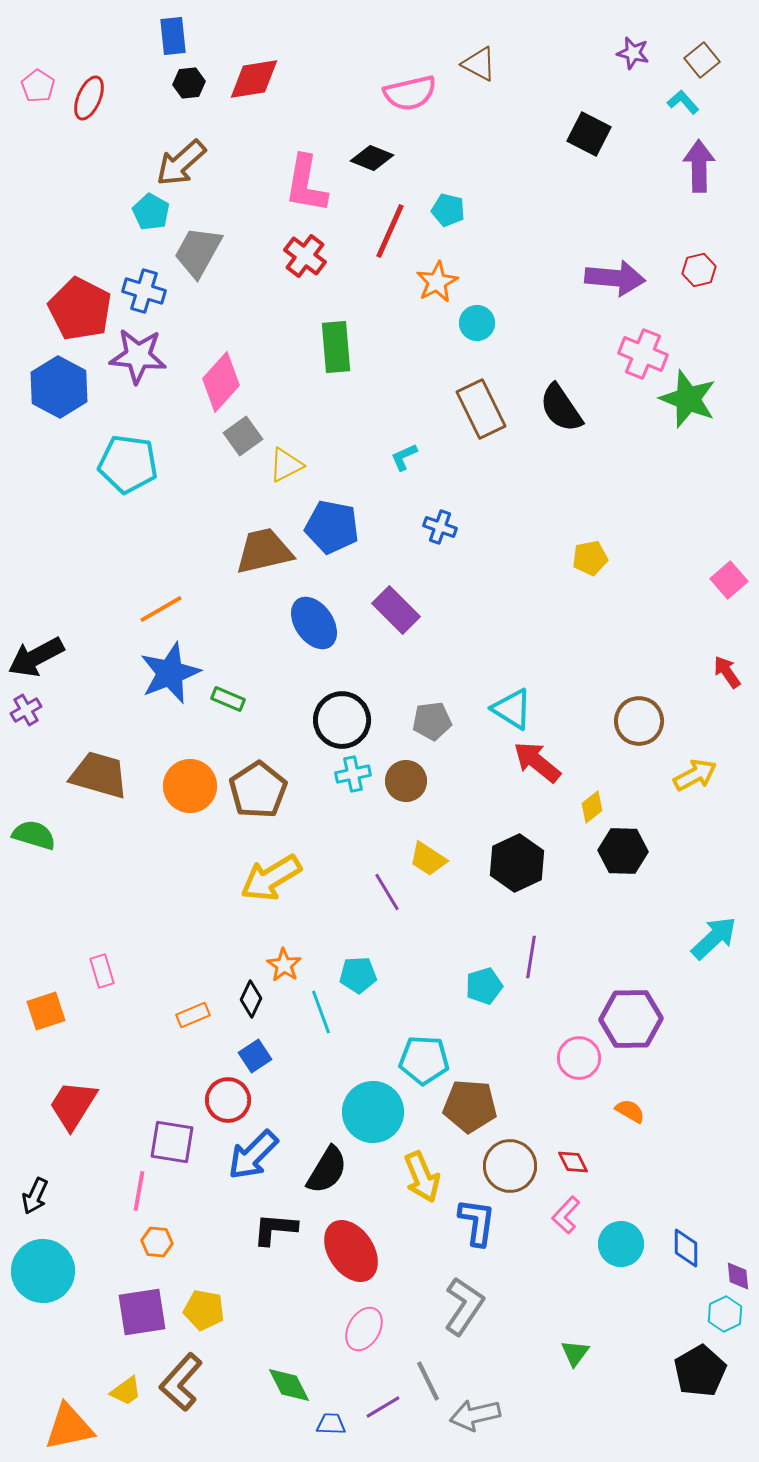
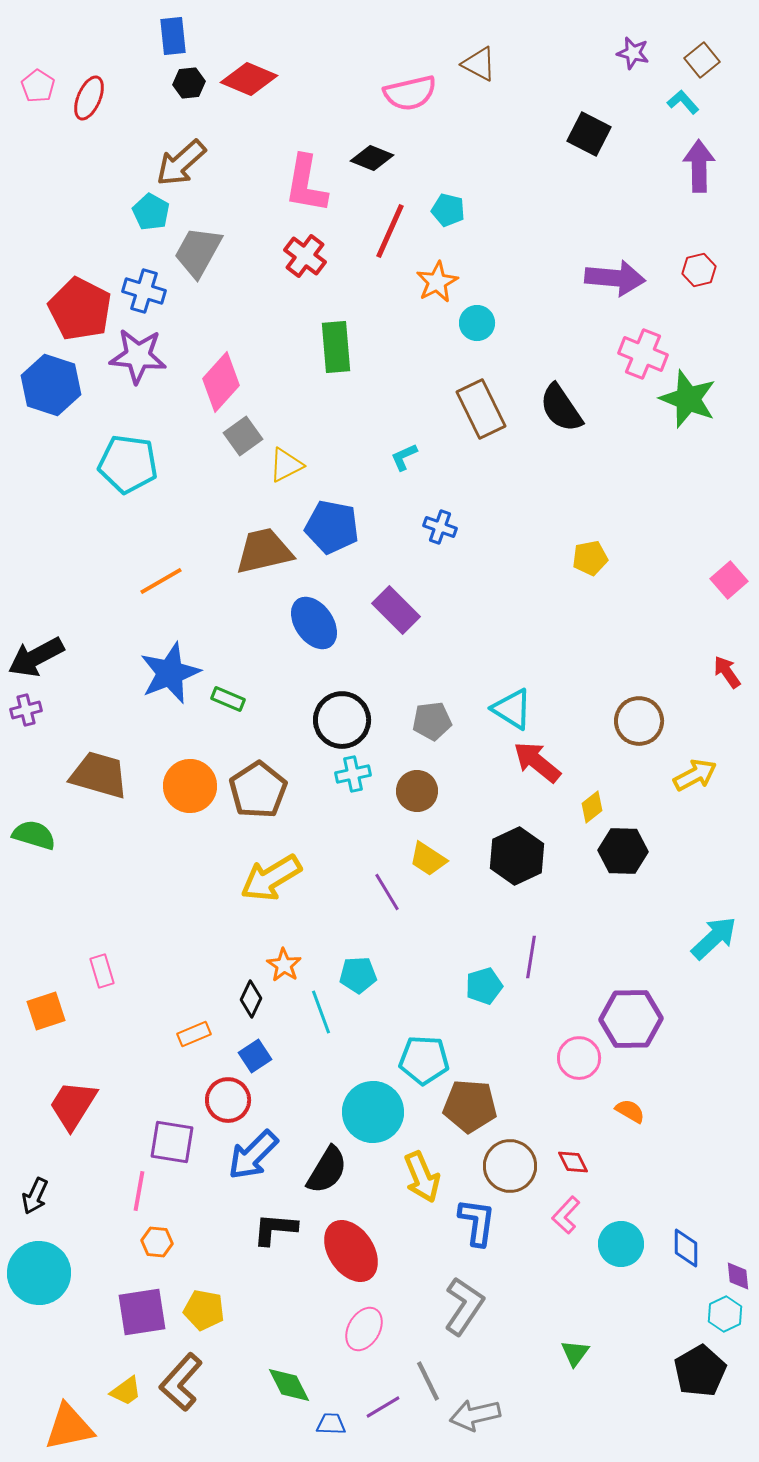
red diamond at (254, 79): moved 5 px left; rotated 32 degrees clockwise
blue hexagon at (59, 387): moved 8 px left, 2 px up; rotated 10 degrees counterclockwise
orange line at (161, 609): moved 28 px up
purple cross at (26, 710): rotated 16 degrees clockwise
brown circle at (406, 781): moved 11 px right, 10 px down
black hexagon at (517, 863): moved 7 px up
orange rectangle at (193, 1015): moved 1 px right, 19 px down
cyan circle at (43, 1271): moved 4 px left, 2 px down
